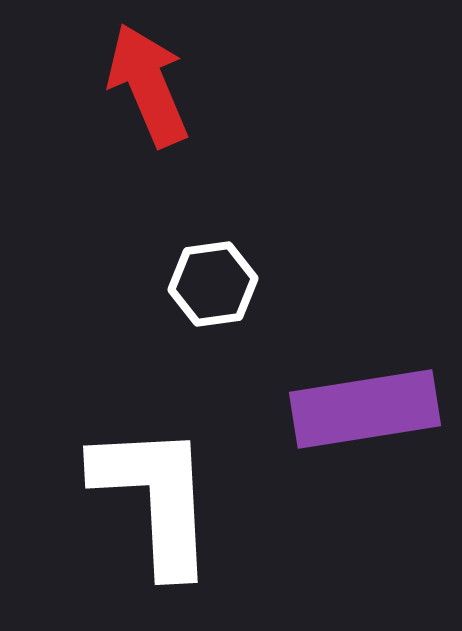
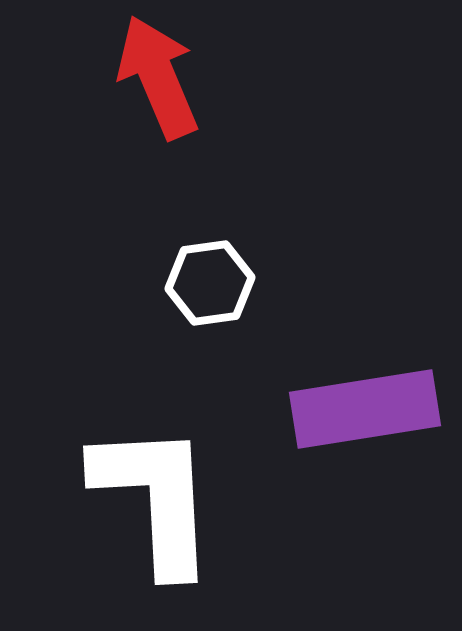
red arrow: moved 10 px right, 8 px up
white hexagon: moved 3 px left, 1 px up
